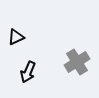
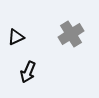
gray cross: moved 6 px left, 28 px up
